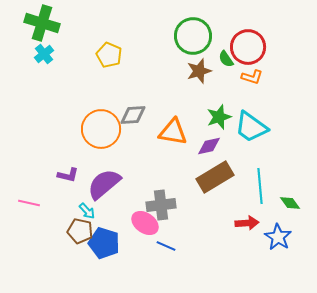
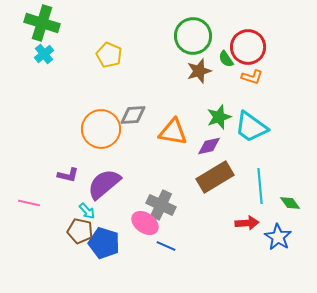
gray cross: rotated 32 degrees clockwise
